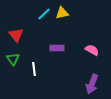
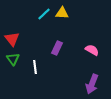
yellow triangle: rotated 16 degrees clockwise
red triangle: moved 4 px left, 4 px down
purple rectangle: rotated 64 degrees counterclockwise
white line: moved 1 px right, 2 px up
